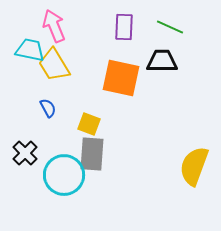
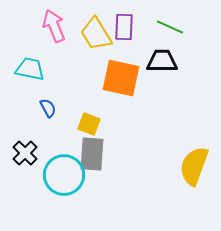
cyan trapezoid: moved 19 px down
yellow trapezoid: moved 42 px right, 31 px up
